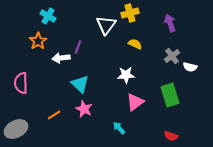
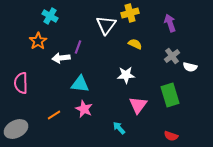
cyan cross: moved 2 px right
cyan triangle: rotated 36 degrees counterclockwise
pink triangle: moved 3 px right, 3 px down; rotated 18 degrees counterclockwise
